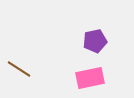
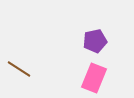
pink rectangle: moved 4 px right; rotated 56 degrees counterclockwise
